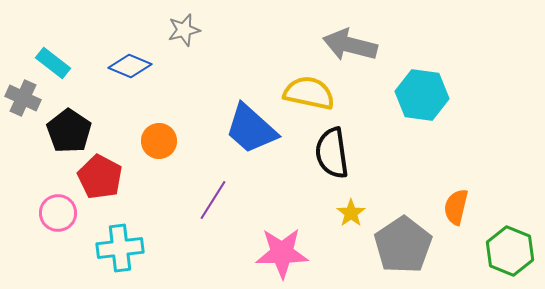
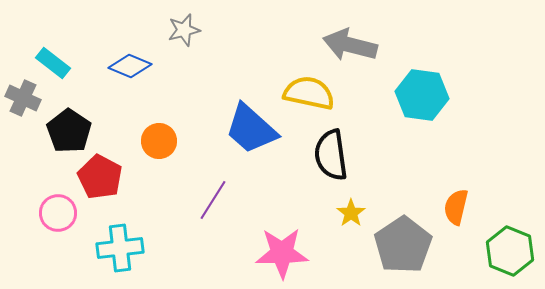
black semicircle: moved 1 px left, 2 px down
